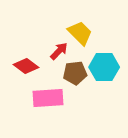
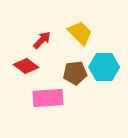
red arrow: moved 17 px left, 11 px up
